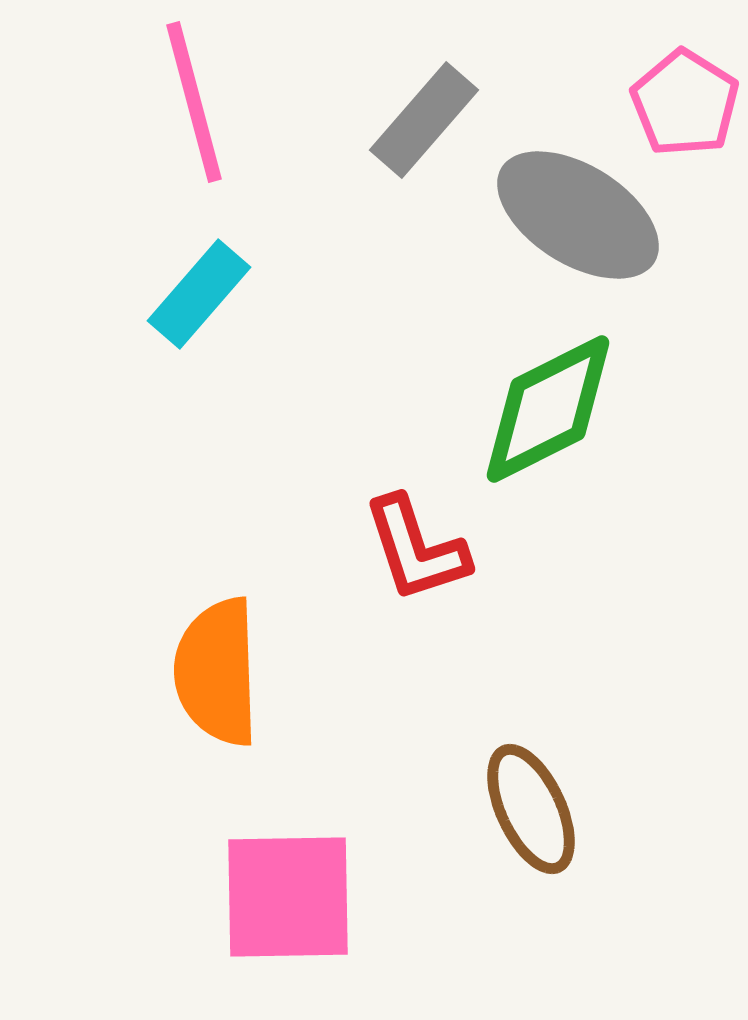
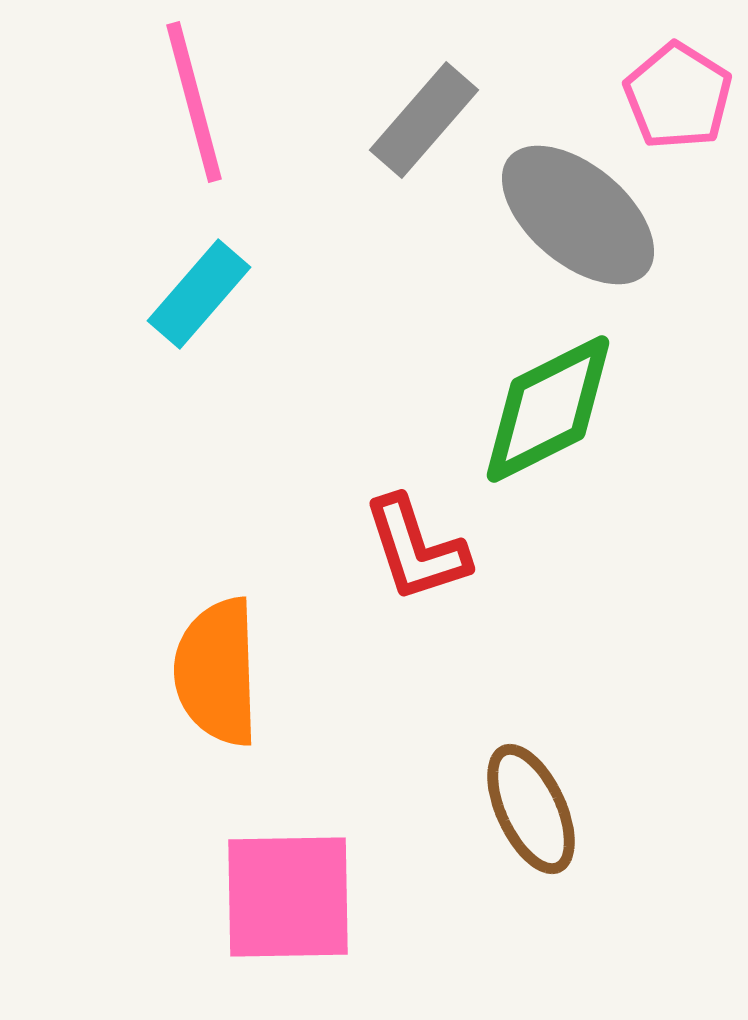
pink pentagon: moved 7 px left, 7 px up
gray ellipse: rotated 8 degrees clockwise
